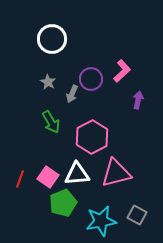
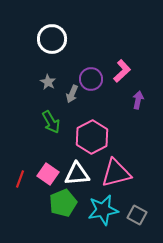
pink square: moved 3 px up
cyan star: moved 2 px right, 11 px up
